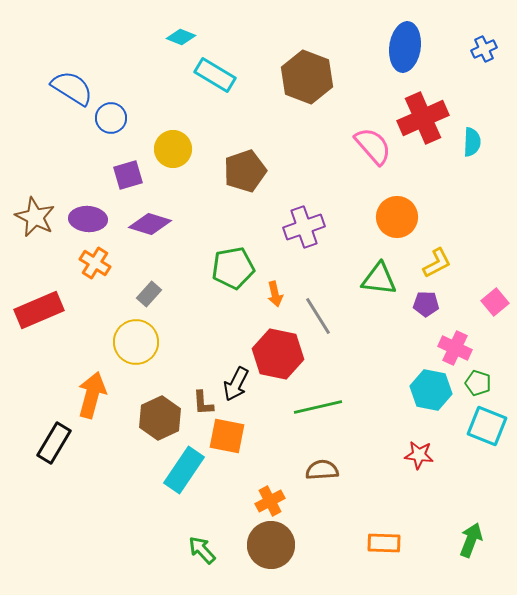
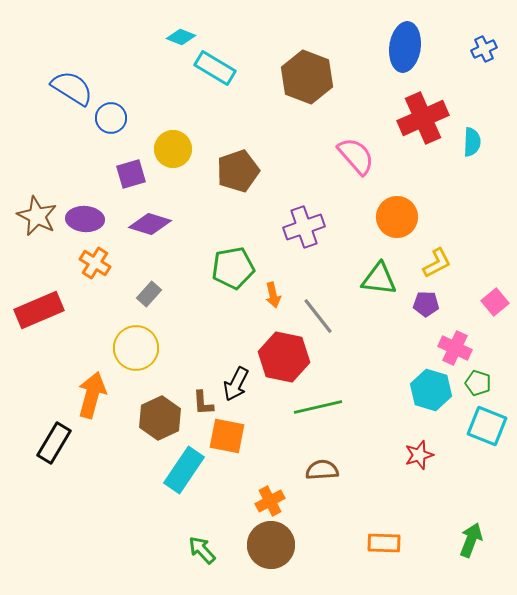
cyan rectangle at (215, 75): moved 7 px up
pink semicircle at (373, 146): moved 17 px left, 10 px down
brown pentagon at (245, 171): moved 7 px left
purple square at (128, 175): moved 3 px right, 1 px up
brown star at (35, 217): moved 2 px right, 1 px up
purple ellipse at (88, 219): moved 3 px left
orange arrow at (275, 294): moved 2 px left, 1 px down
gray line at (318, 316): rotated 6 degrees counterclockwise
yellow circle at (136, 342): moved 6 px down
red hexagon at (278, 354): moved 6 px right, 3 px down
cyan hexagon at (431, 390): rotated 6 degrees clockwise
red star at (419, 455): rotated 24 degrees counterclockwise
